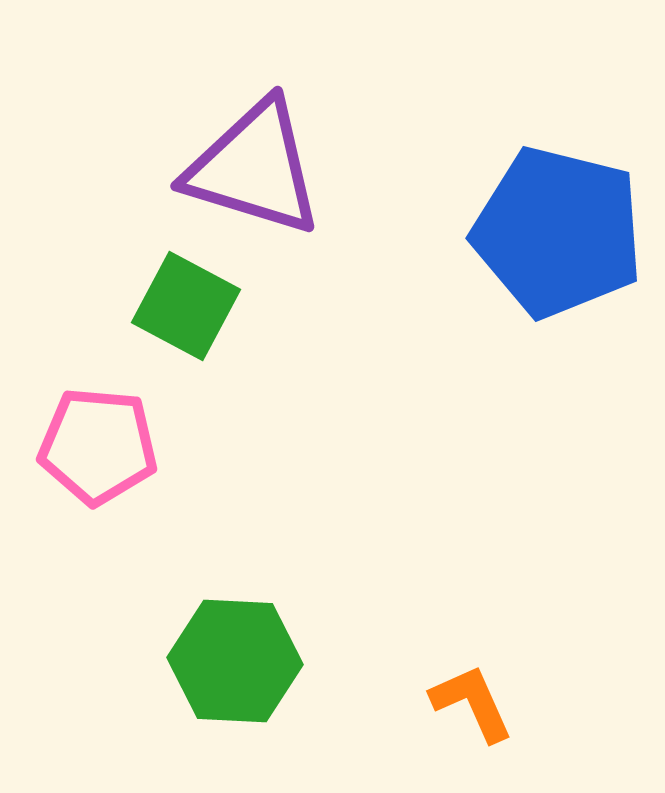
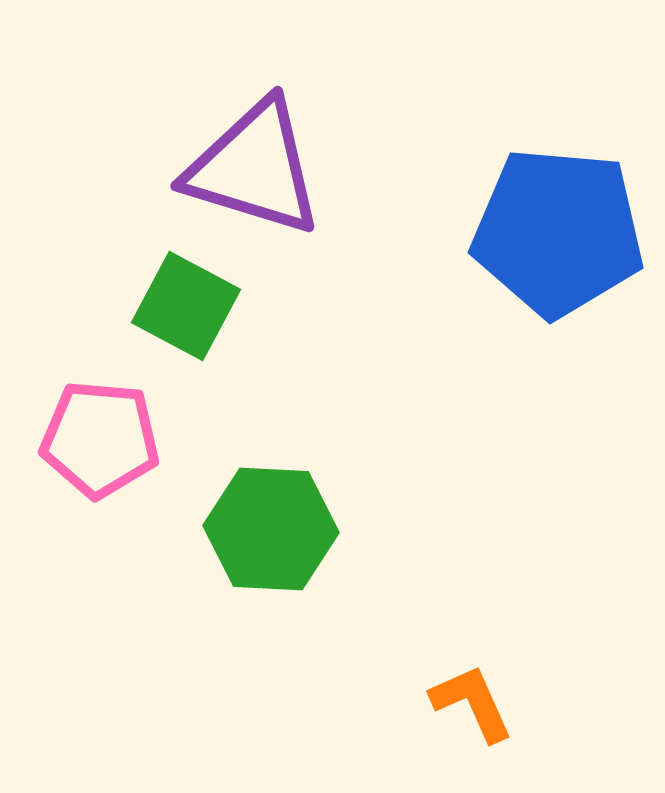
blue pentagon: rotated 9 degrees counterclockwise
pink pentagon: moved 2 px right, 7 px up
green hexagon: moved 36 px right, 132 px up
